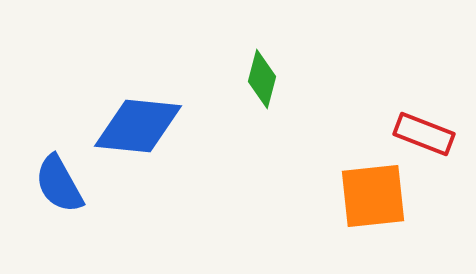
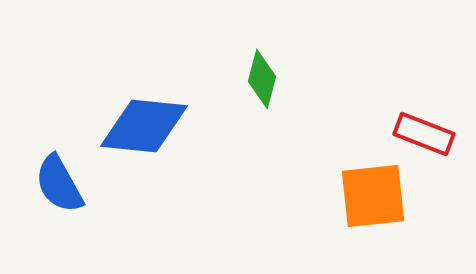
blue diamond: moved 6 px right
